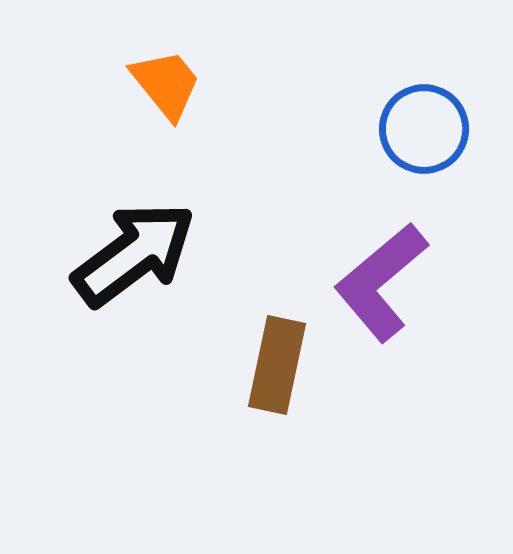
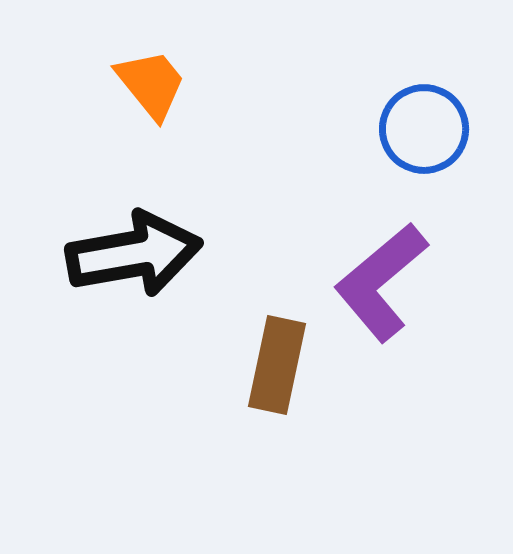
orange trapezoid: moved 15 px left
black arrow: rotated 27 degrees clockwise
